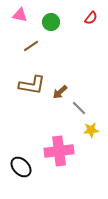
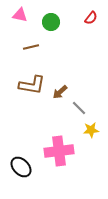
brown line: moved 1 px down; rotated 21 degrees clockwise
